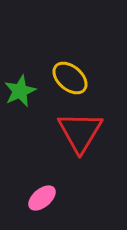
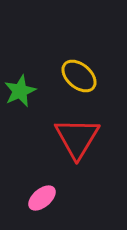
yellow ellipse: moved 9 px right, 2 px up
red triangle: moved 3 px left, 6 px down
